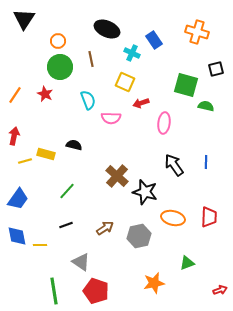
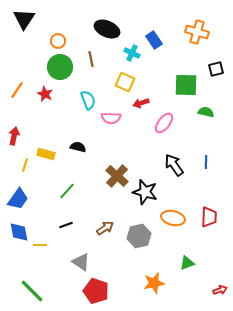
green square at (186, 85): rotated 15 degrees counterclockwise
orange line at (15, 95): moved 2 px right, 5 px up
green semicircle at (206, 106): moved 6 px down
pink ellipse at (164, 123): rotated 30 degrees clockwise
black semicircle at (74, 145): moved 4 px right, 2 px down
yellow line at (25, 161): moved 4 px down; rotated 56 degrees counterclockwise
blue diamond at (17, 236): moved 2 px right, 4 px up
green line at (54, 291): moved 22 px left; rotated 36 degrees counterclockwise
